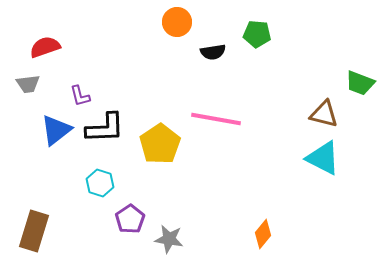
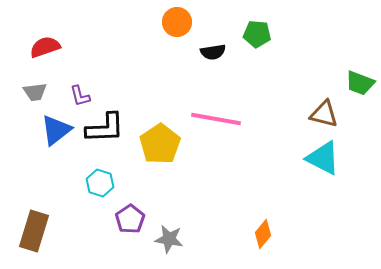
gray trapezoid: moved 7 px right, 8 px down
